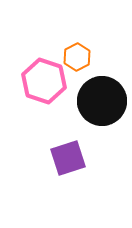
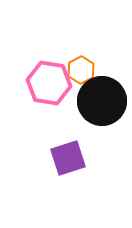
orange hexagon: moved 4 px right, 13 px down
pink hexagon: moved 5 px right, 2 px down; rotated 9 degrees counterclockwise
